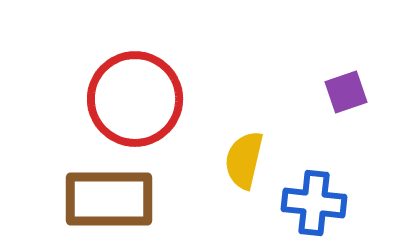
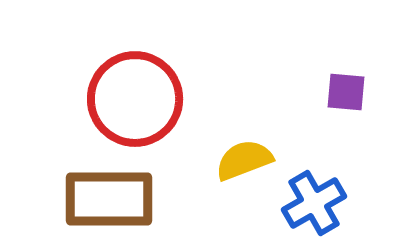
purple square: rotated 24 degrees clockwise
yellow semicircle: rotated 56 degrees clockwise
blue cross: rotated 36 degrees counterclockwise
